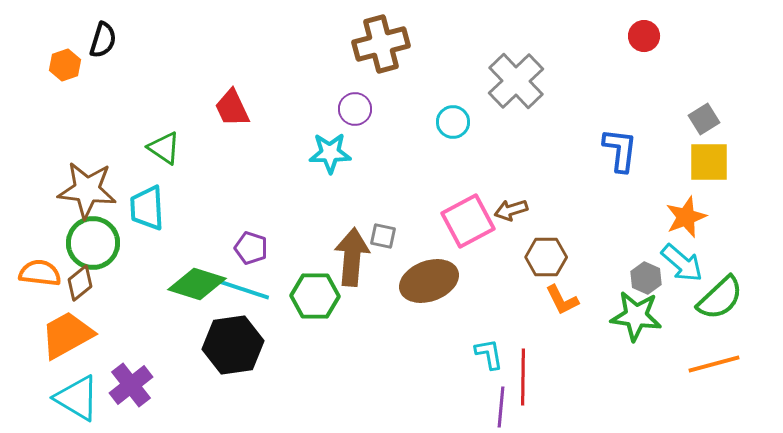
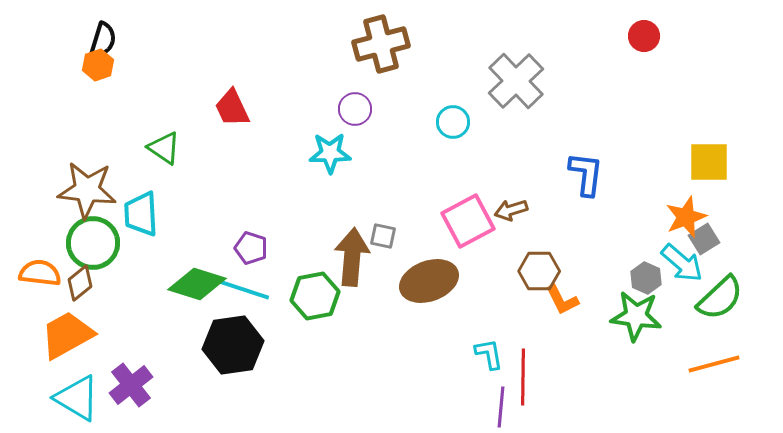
orange hexagon at (65, 65): moved 33 px right
gray square at (704, 119): moved 120 px down
blue L-shape at (620, 150): moved 34 px left, 24 px down
cyan trapezoid at (147, 208): moved 6 px left, 6 px down
brown hexagon at (546, 257): moved 7 px left, 14 px down
green hexagon at (315, 296): rotated 12 degrees counterclockwise
